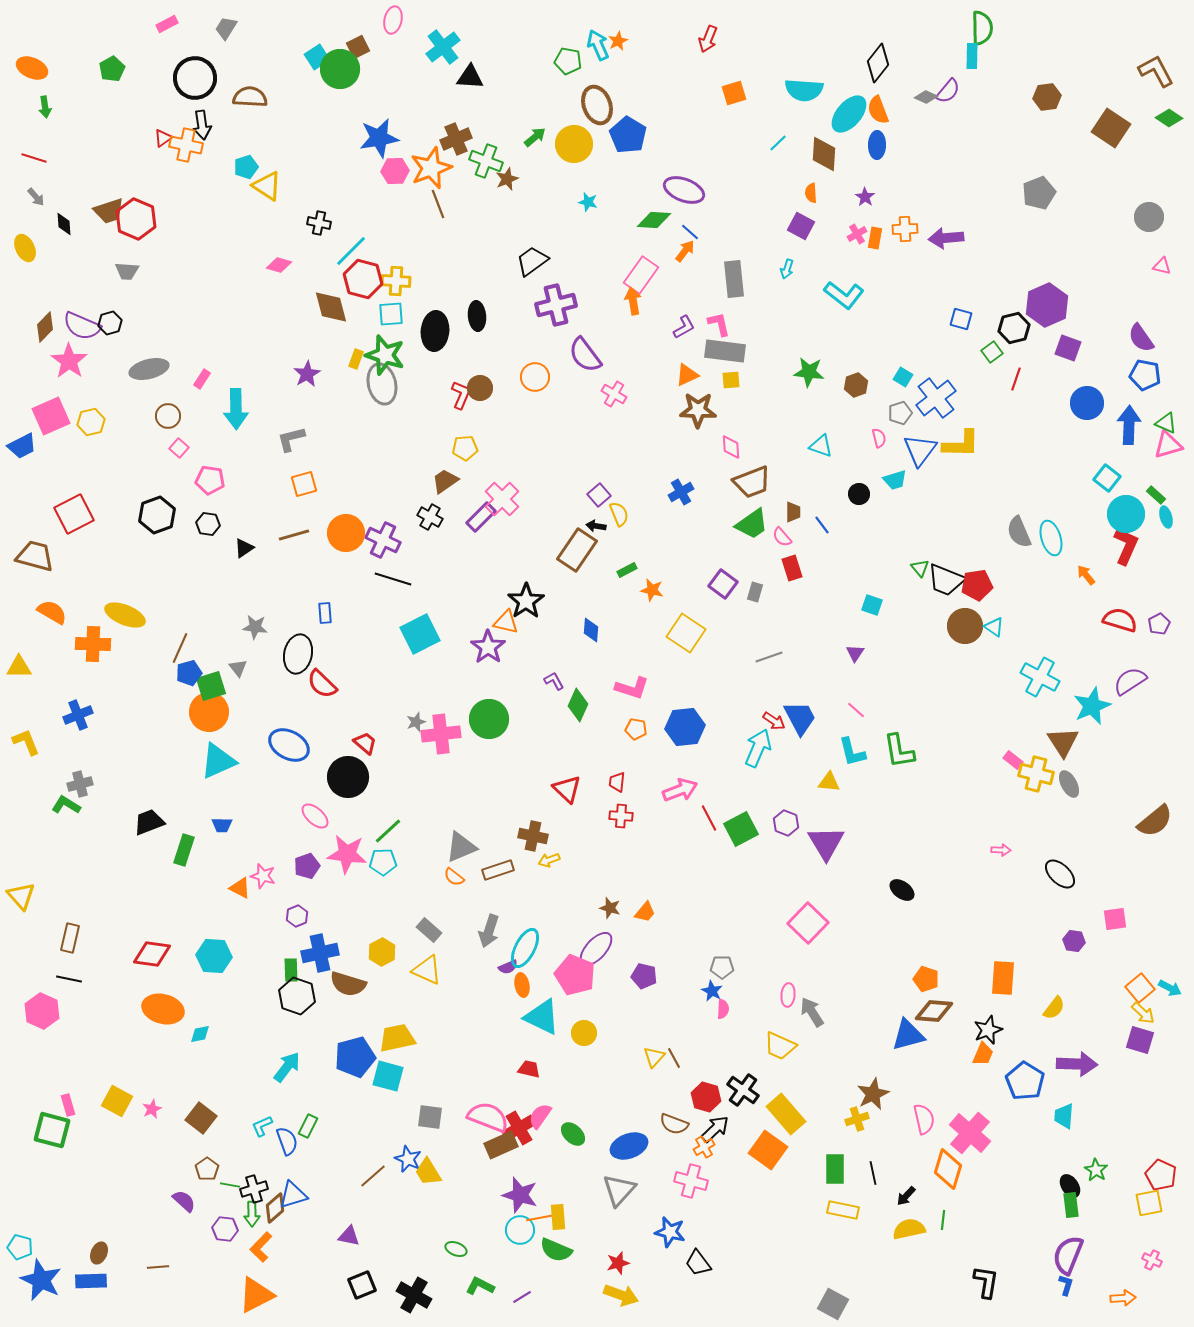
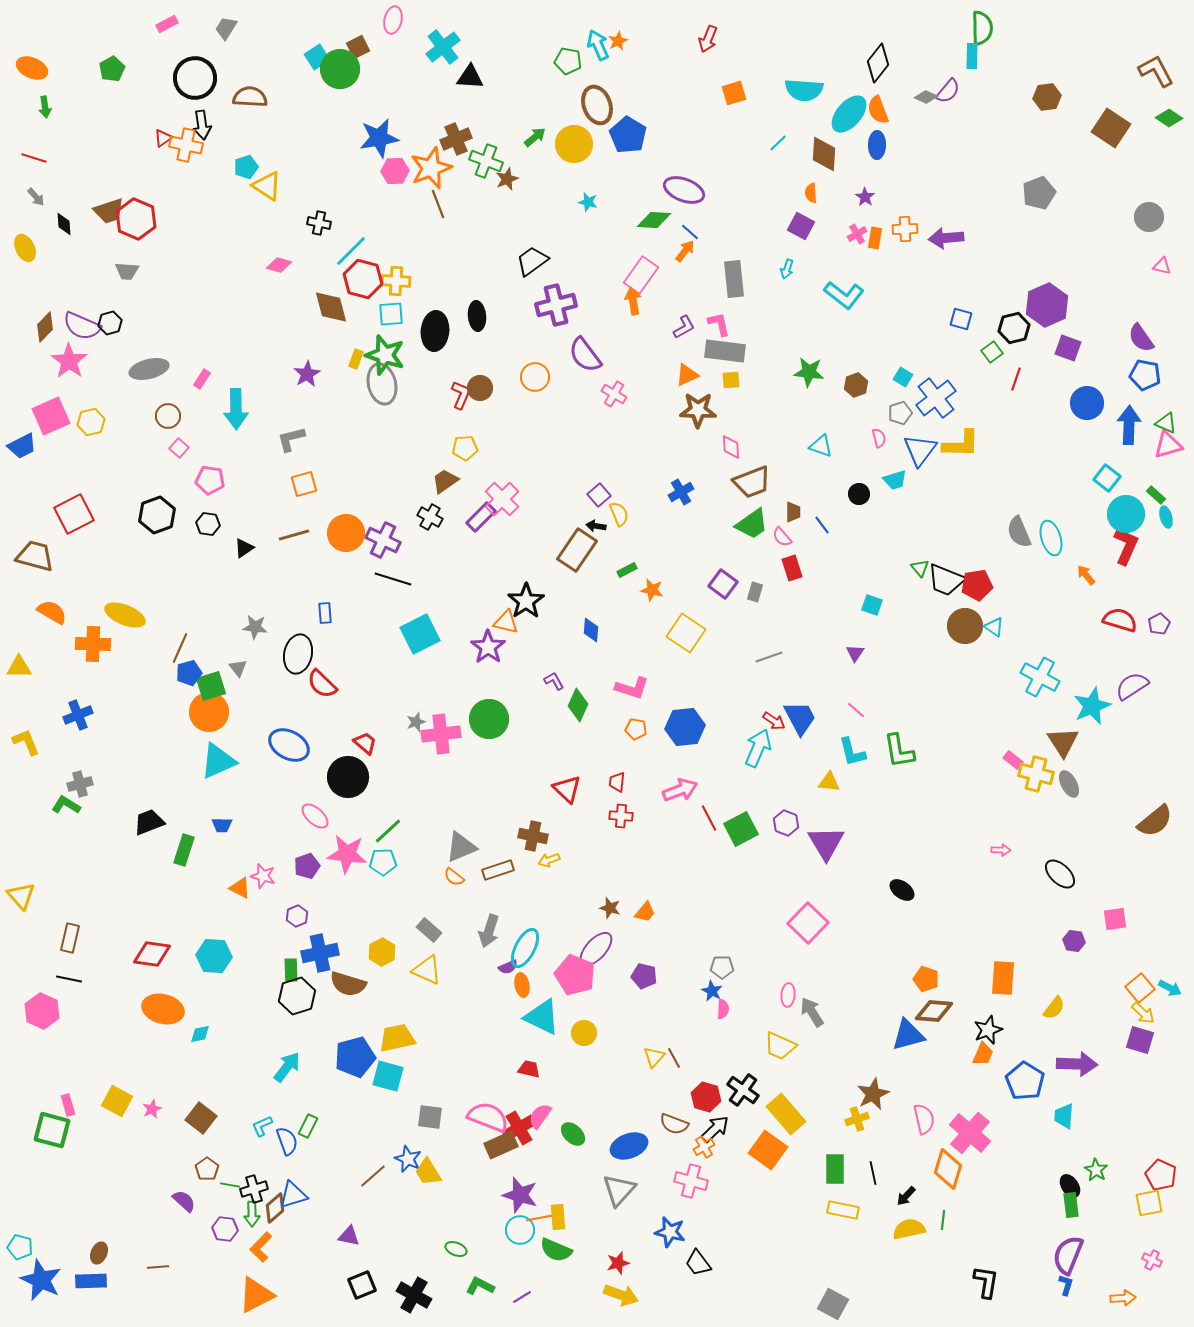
purple semicircle at (1130, 681): moved 2 px right, 5 px down
black hexagon at (297, 996): rotated 24 degrees clockwise
